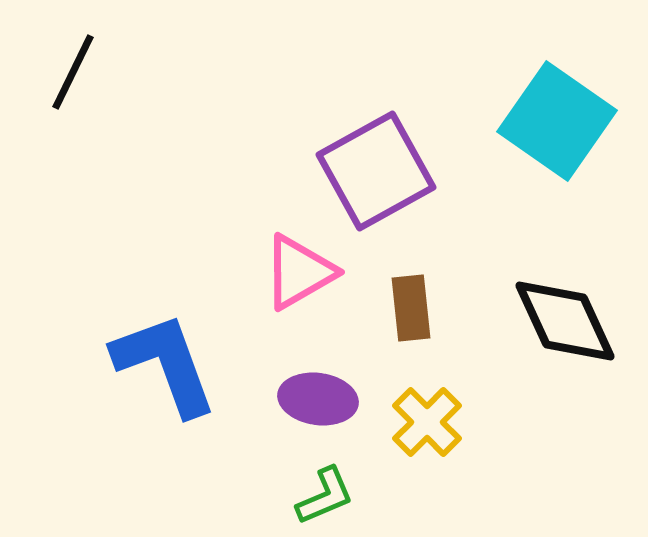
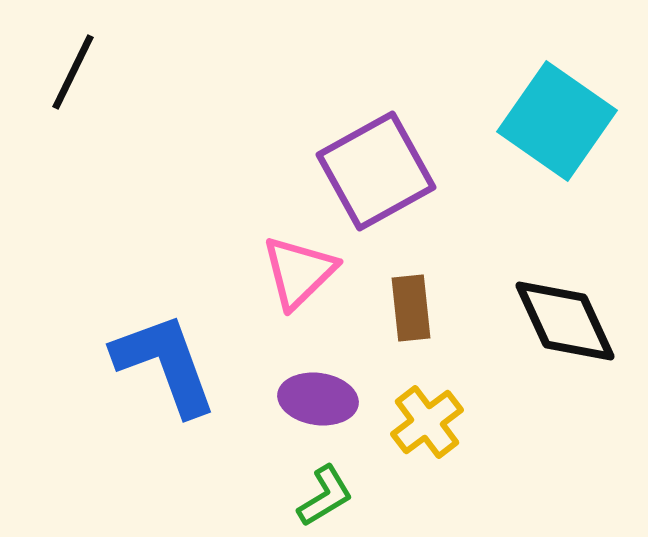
pink triangle: rotated 14 degrees counterclockwise
yellow cross: rotated 8 degrees clockwise
green L-shape: rotated 8 degrees counterclockwise
